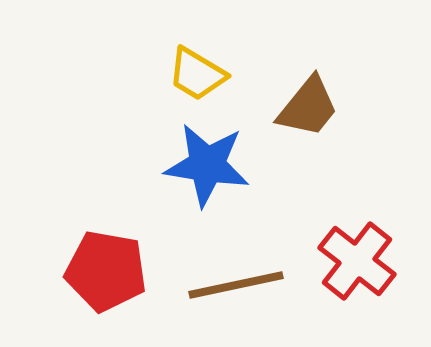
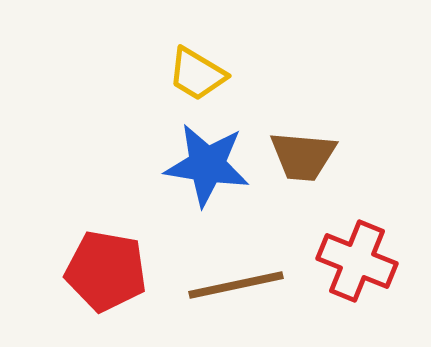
brown trapezoid: moved 5 px left, 49 px down; rotated 56 degrees clockwise
red cross: rotated 16 degrees counterclockwise
